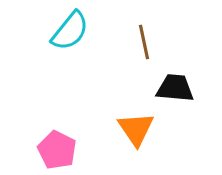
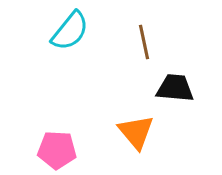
orange triangle: moved 3 px down; rotated 6 degrees counterclockwise
pink pentagon: rotated 24 degrees counterclockwise
